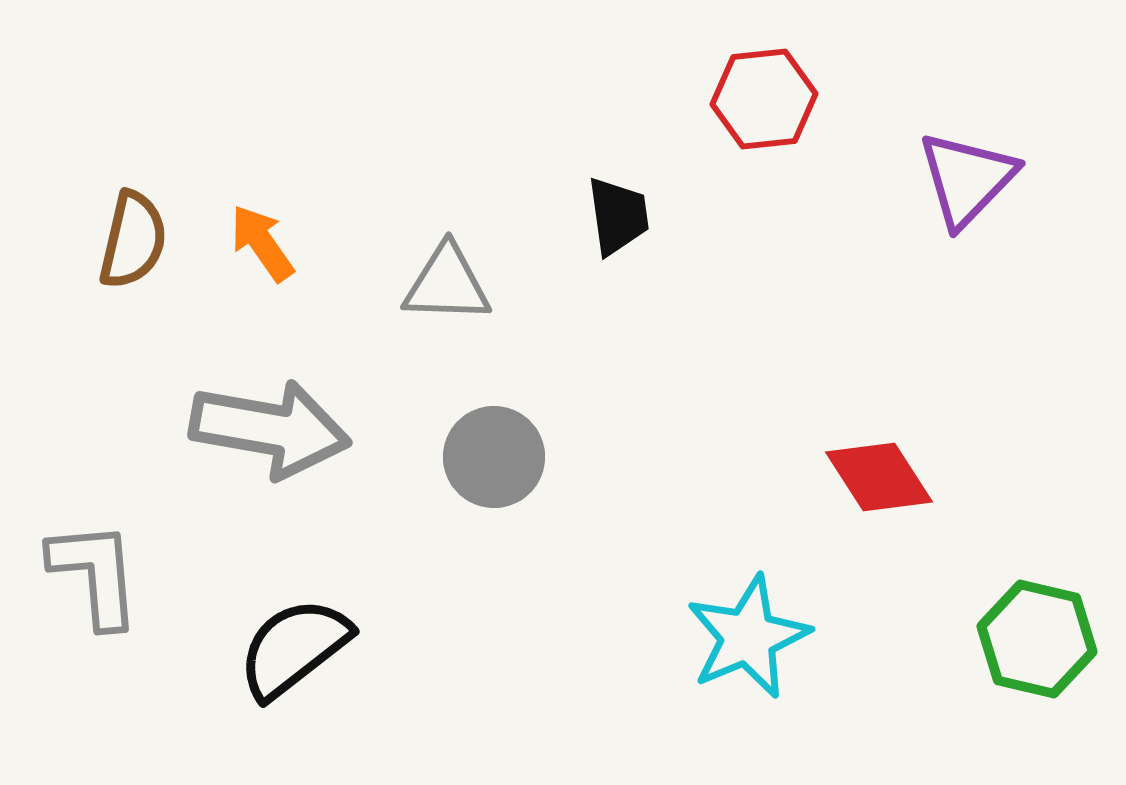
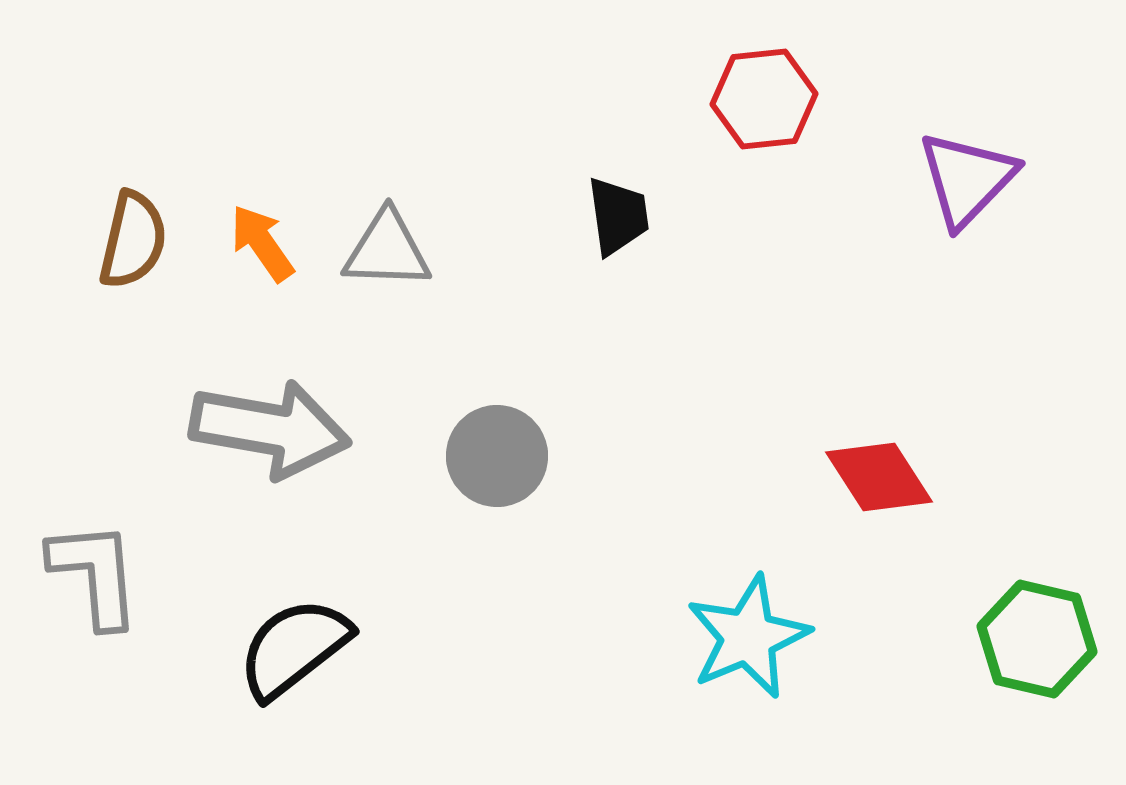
gray triangle: moved 60 px left, 34 px up
gray circle: moved 3 px right, 1 px up
